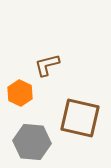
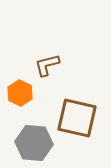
brown square: moved 3 px left
gray hexagon: moved 2 px right, 1 px down
